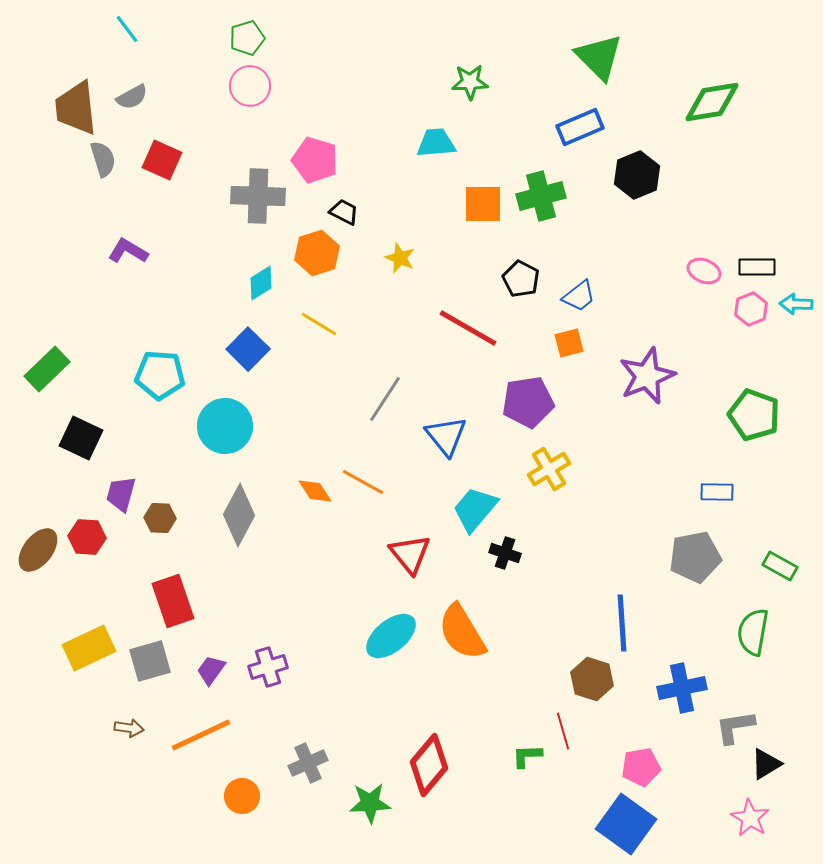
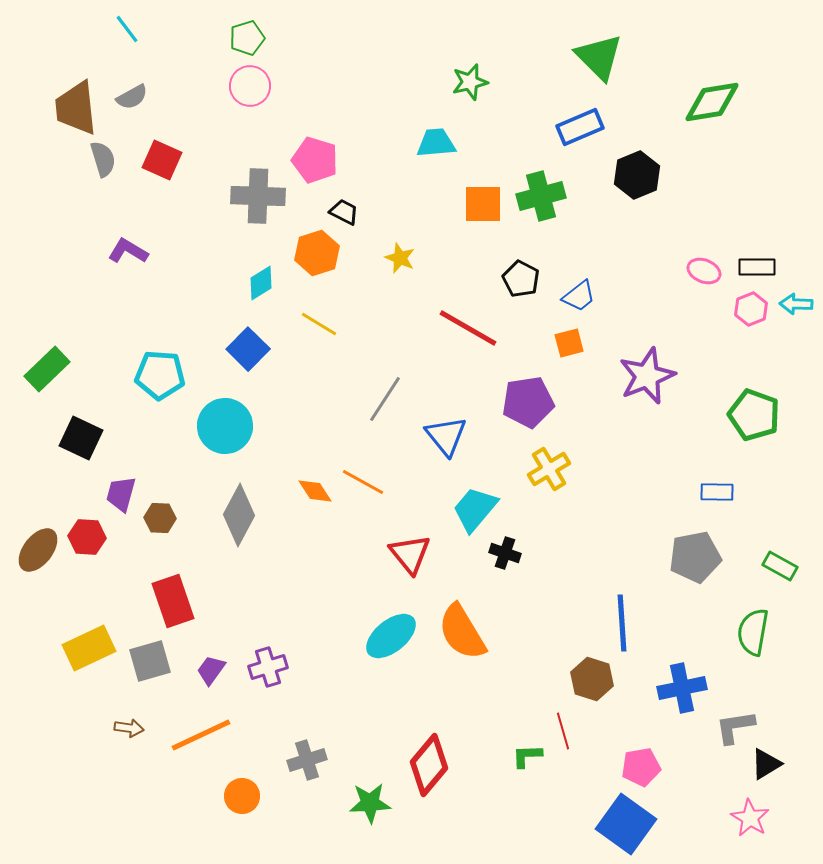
green star at (470, 82): rotated 12 degrees counterclockwise
gray cross at (308, 763): moved 1 px left, 3 px up; rotated 6 degrees clockwise
